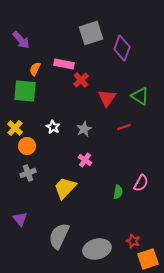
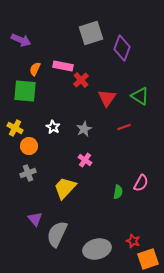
purple arrow: rotated 24 degrees counterclockwise
pink rectangle: moved 1 px left, 2 px down
yellow cross: rotated 14 degrees counterclockwise
orange circle: moved 2 px right
purple triangle: moved 15 px right
gray semicircle: moved 2 px left, 2 px up
